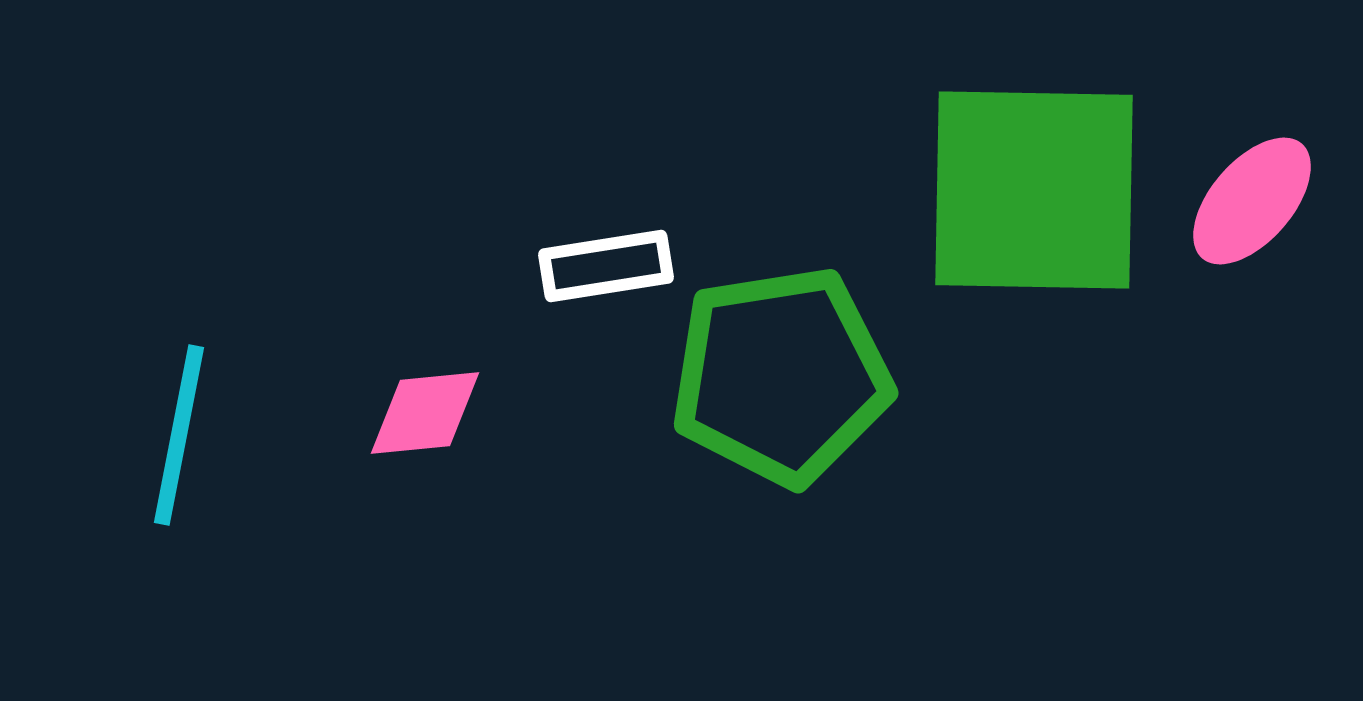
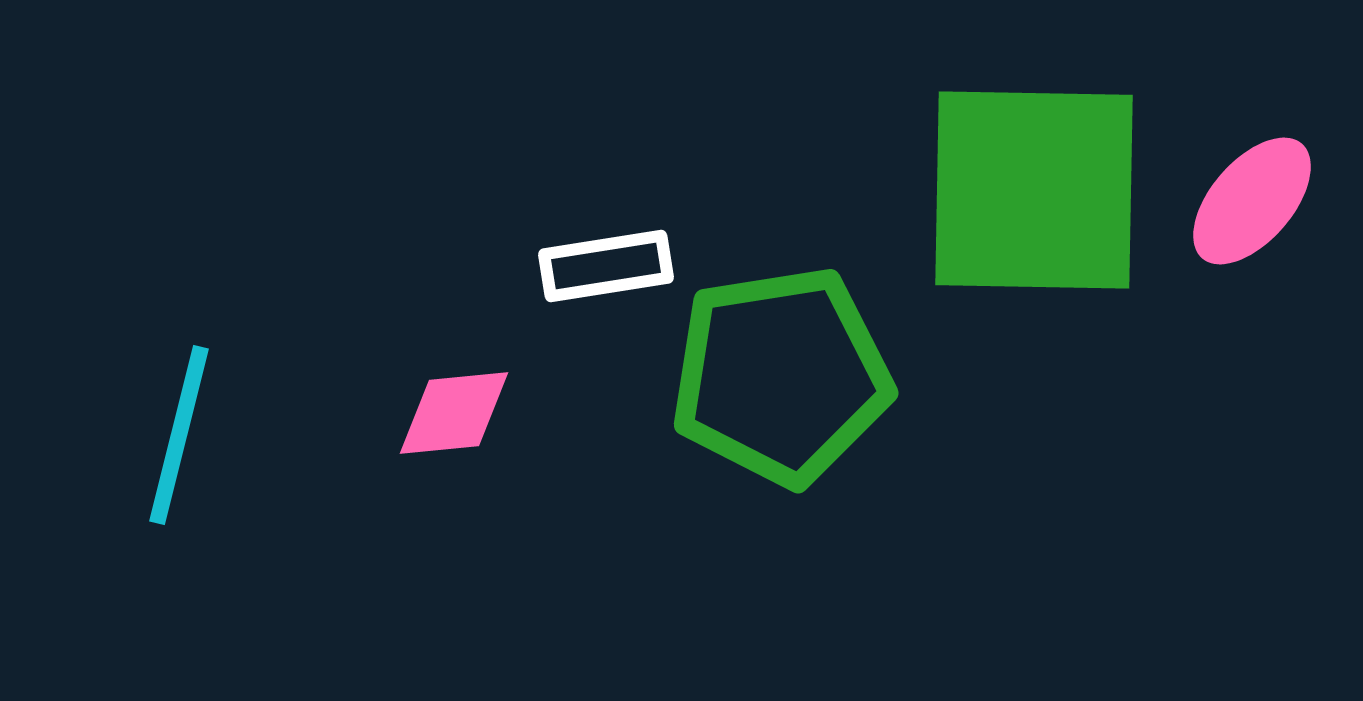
pink diamond: moved 29 px right
cyan line: rotated 3 degrees clockwise
